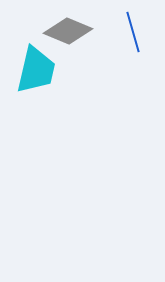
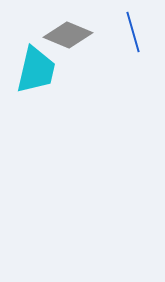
gray diamond: moved 4 px down
